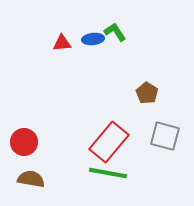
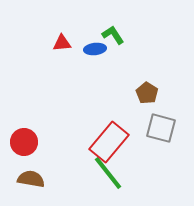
green L-shape: moved 2 px left, 3 px down
blue ellipse: moved 2 px right, 10 px down
gray square: moved 4 px left, 8 px up
green line: rotated 42 degrees clockwise
